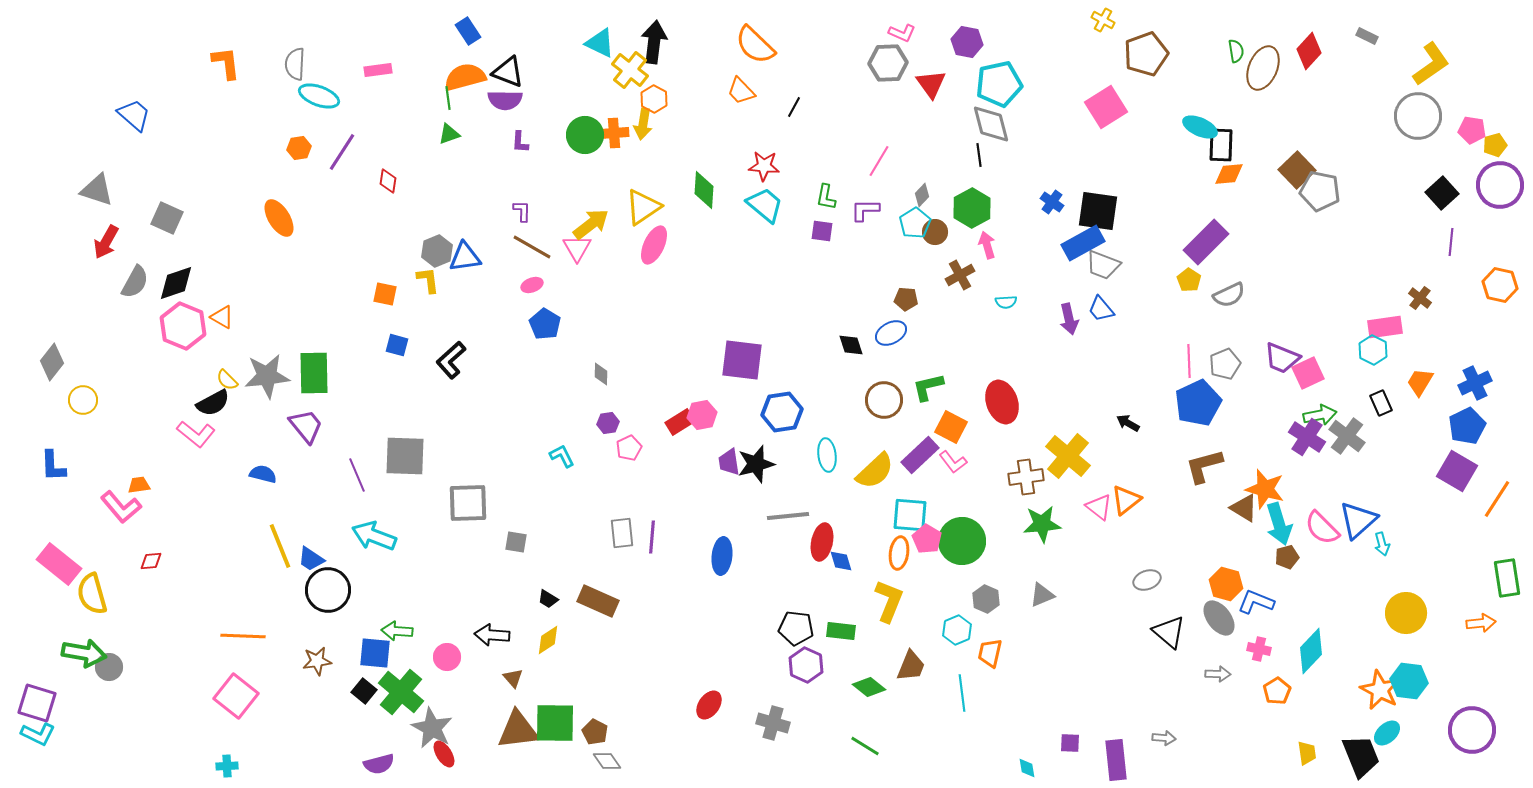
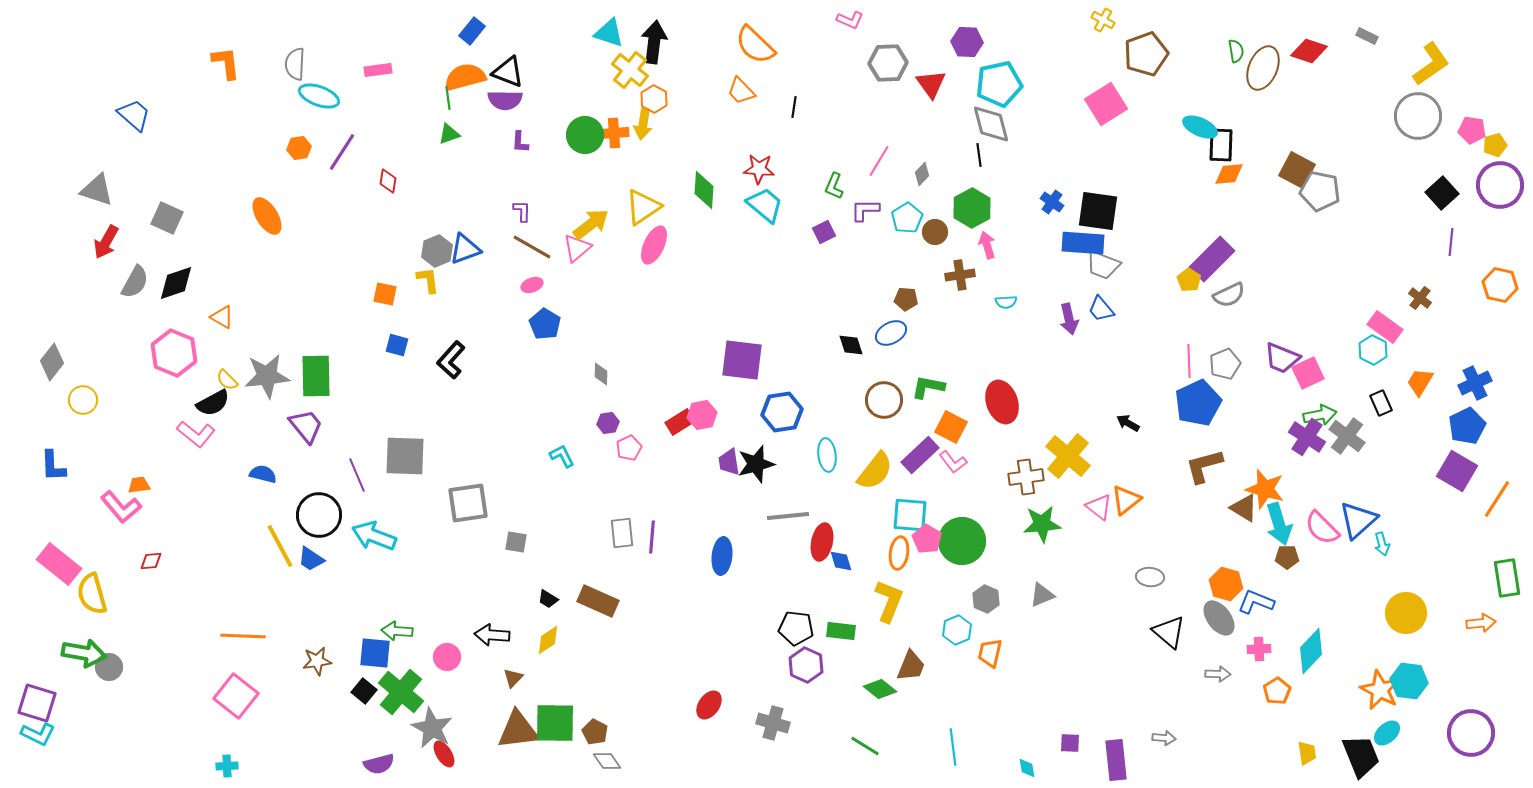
blue rectangle at (468, 31): moved 4 px right; rotated 72 degrees clockwise
pink L-shape at (902, 33): moved 52 px left, 13 px up
purple hexagon at (967, 42): rotated 8 degrees counterclockwise
cyan triangle at (600, 43): moved 9 px right, 10 px up; rotated 8 degrees counterclockwise
red diamond at (1309, 51): rotated 66 degrees clockwise
black line at (794, 107): rotated 20 degrees counterclockwise
pink square at (1106, 107): moved 3 px up
red star at (764, 166): moved 5 px left, 3 px down
brown square at (1297, 170): rotated 18 degrees counterclockwise
gray diamond at (922, 195): moved 21 px up
green L-shape at (826, 197): moved 8 px right, 11 px up; rotated 12 degrees clockwise
orange ellipse at (279, 218): moved 12 px left, 2 px up
cyan pentagon at (915, 223): moved 8 px left, 5 px up
purple square at (822, 231): moved 2 px right, 1 px down; rotated 35 degrees counterclockwise
purple rectangle at (1206, 242): moved 6 px right, 17 px down
blue rectangle at (1083, 243): rotated 33 degrees clockwise
pink triangle at (577, 248): rotated 20 degrees clockwise
blue triangle at (465, 257): moved 8 px up; rotated 12 degrees counterclockwise
brown cross at (960, 275): rotated 20 degrees clockwise
pink hexagon at (183, 326): moved 9 px left, 27 px down
pink rectangle at (1385, 327): rotated 44 degrees clockwise
black L-shape at (451, 360): rotated 6 degrees counterclockwise
green rectangle at (314, 373): moved 2 px right, 3 px down
green L-shape at (928, 387): rotated 24 degrees clockwise
yellow semicircle at (875, 471): rotated 9 degrees counterclockwise
gray square at (468, 503): rotated 6 degrees counterclockwise
yellow line at (280, 546): rotated 6 degrees counterclockwise
brown pentagon at (1287, 557): rotated 15 degrees clockwise
gray ellipse at (1147, 580): moved 3 px right, 3 px up; rotated 24 degrees clockwise
black circle at (328, 590): moved 9 px left, 75 px up
pink cross at (1259, 649): rotated 15 degrees counterclockwise
brown triangle at (513, 678): rotated 25 degrees clockwise
green diamond at (869, 687): moved 11 px right, 2 px down
cyan line at (962, 693): moved 9 px left, 54 px down
purple circle at (1472, 730): moved 1 px left, 3 px down
